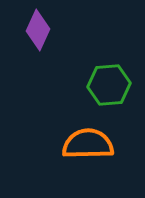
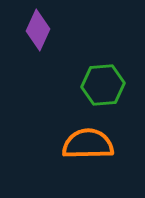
green hexagon: moved 6 px left
